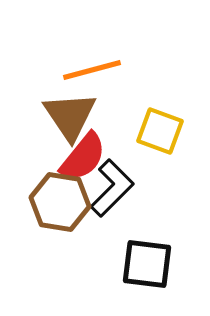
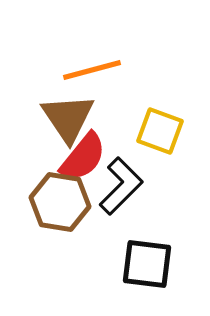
brown triangle: moved 2 px left, 2 px down
black L-shape: moved 9 px right, 2 px up
